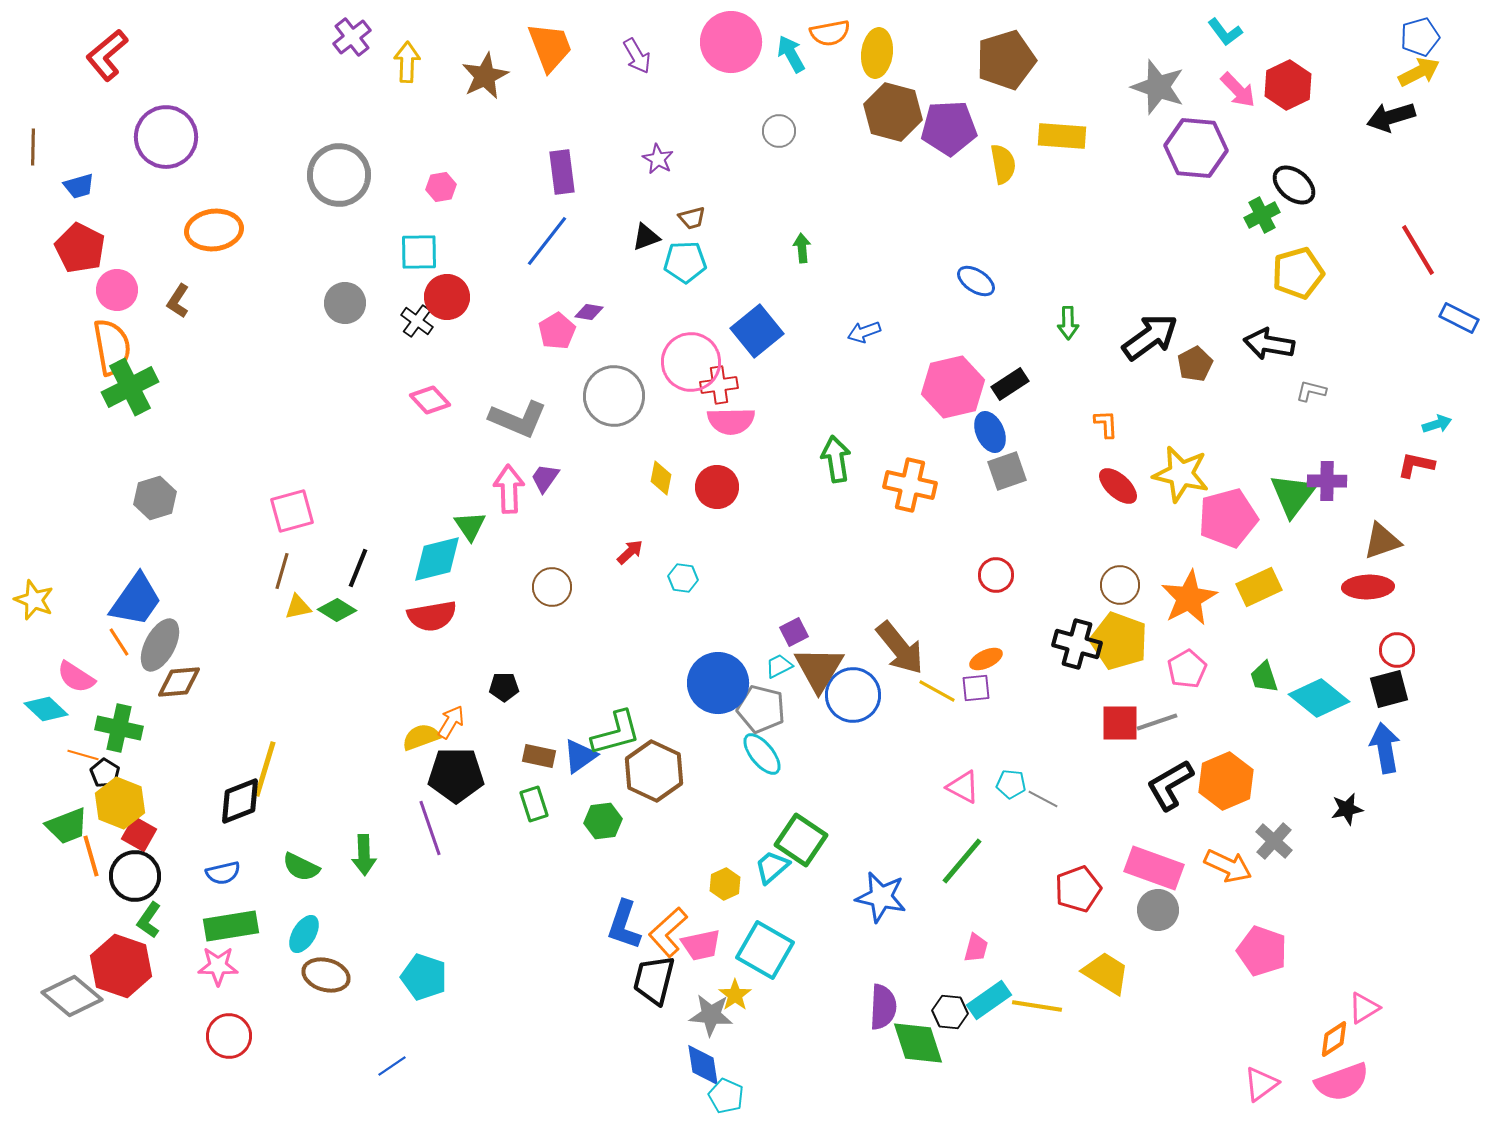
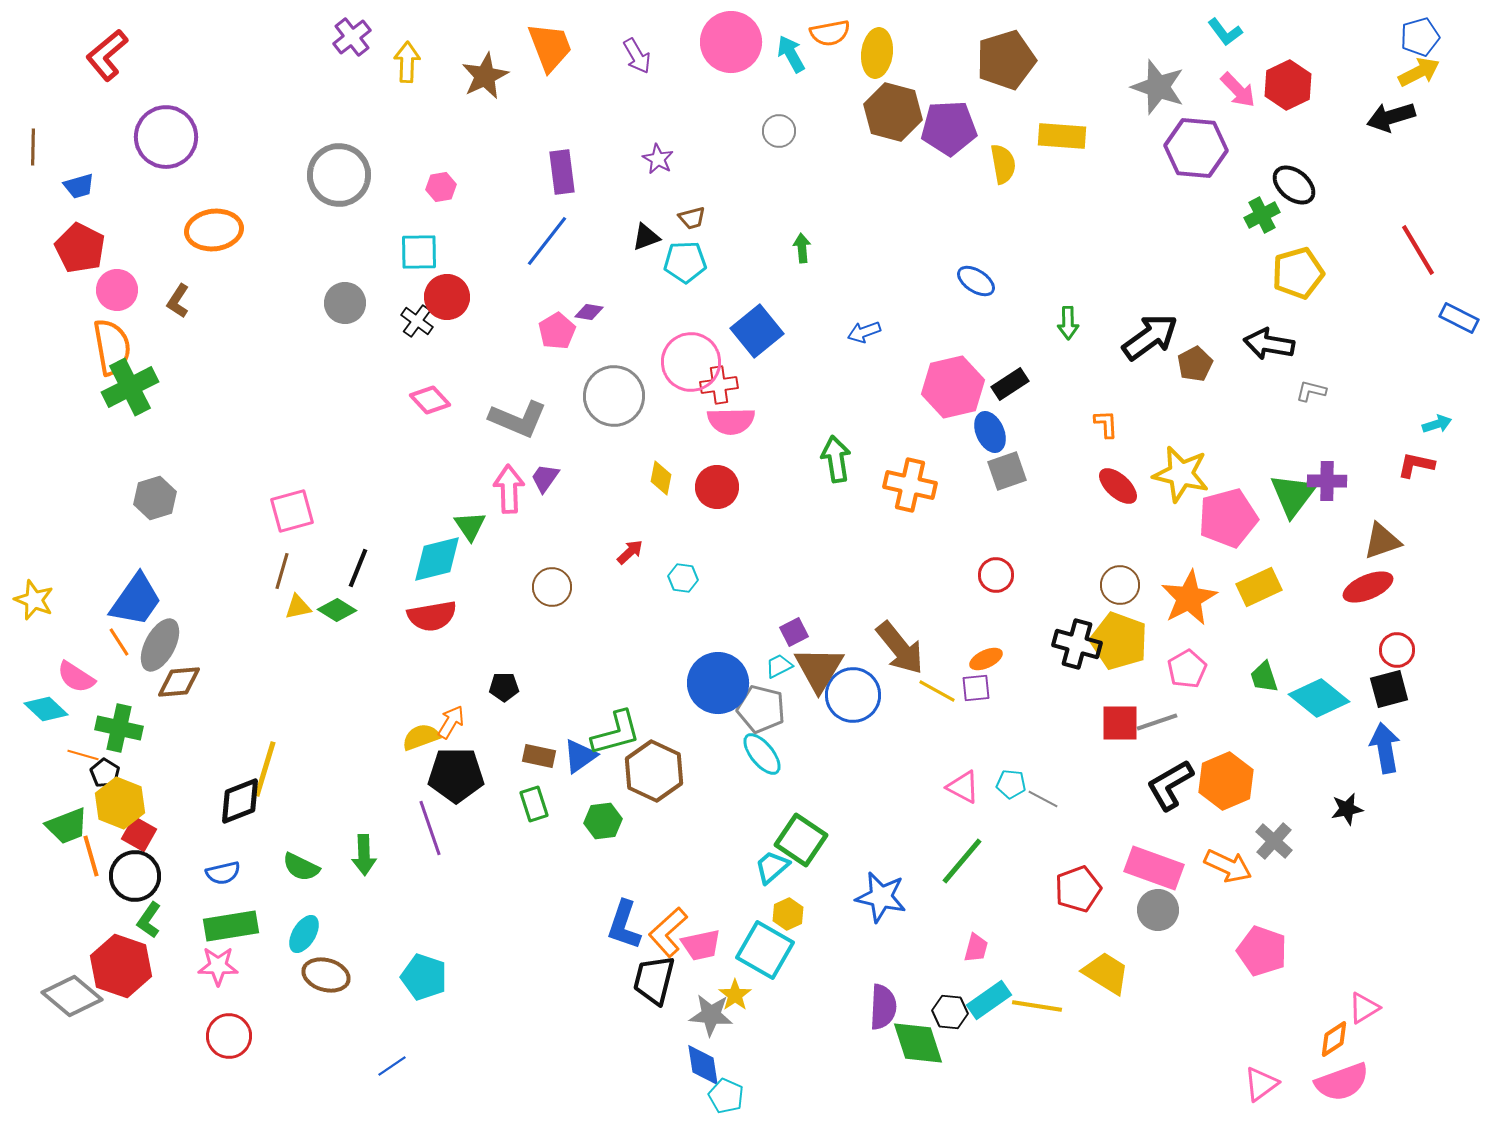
red ellipse at (1368, 587): rotated 21 degrees counterclockwise
yellow hexagon at (725, 884): moved 63 px right, 30 px down
